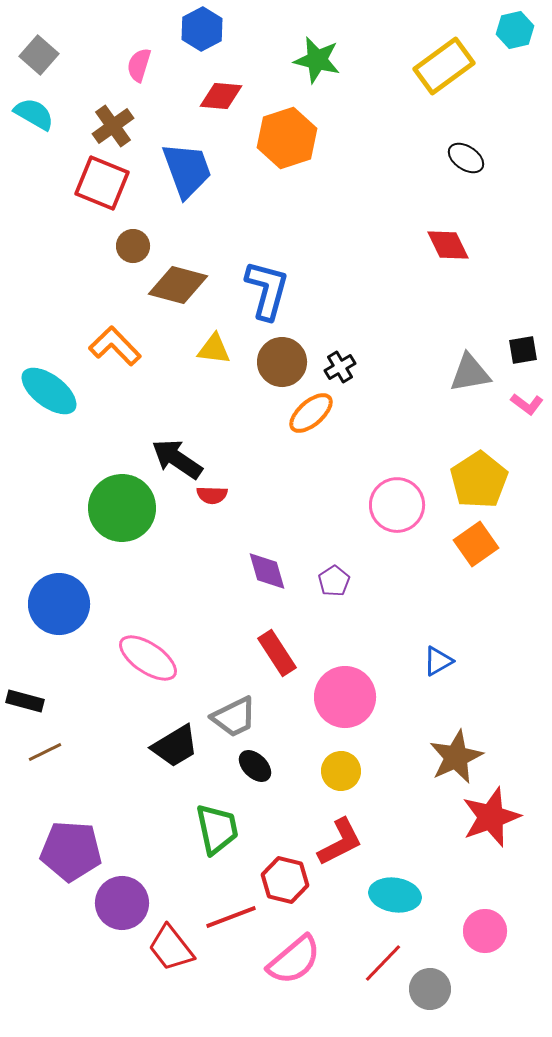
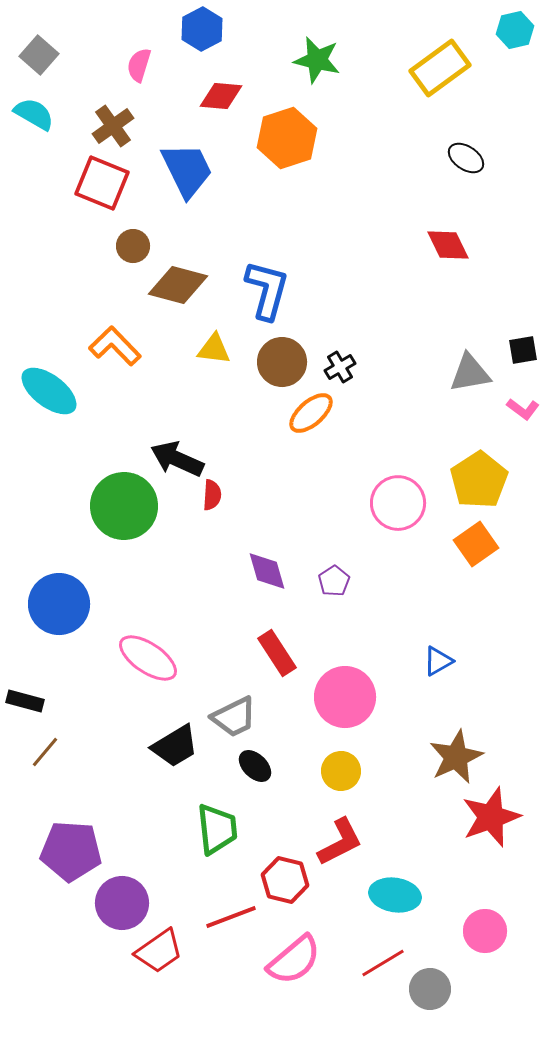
yellow rectangle at (444, 66): moved 4 px left, 2 px down
blue trapezoid at (187, 170): rotated 6 degrees counterclockwise
pink L-shape at (527, 404): moved 4 px left, 5 px down
black arrow at (177, 459): rotated 10 degrees counterclockwise
red semicircle at (212, 495): rotated 88 degrees counterclockwise
pink circle at (397, 505): moved 1 px right, 2 px up
green circle at (122, 508): moved 2 px right, 2 px up
brown line at (45, 752): rotated 24 degrees counterclockwise
green trapezoid at (217, 829): rotated 6 degrees clockwise
red trapezoid at (171, 948): moved 12 px left, 3 px down; rotated 87 degrees counterclockwise
red line at (383, 963): rotated 15 degrees clockwise
